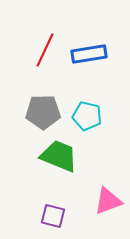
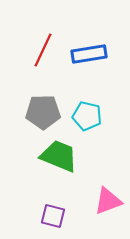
red line: moved 2 px left
